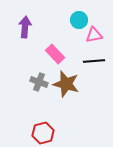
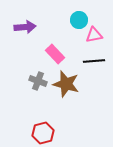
purple arrow: rotated 80 degrees clockwise
gray cross: moved 1 px left, 1 px up
